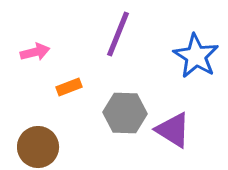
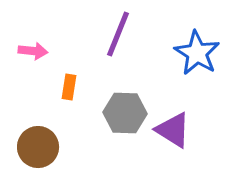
pink arrow: moved 2 px left, 1 px up; rotated 20 degrees clockwise
blue star: moved 1 px right, 3 px up
orange rectangle: rotated 60 degrees counterclockwise
